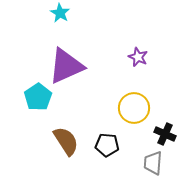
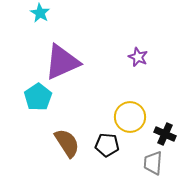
cyan star: moved 20 px left
purple triangle: moved 4 px left, 4 px up
yellow circle: moved 4 px left, 9 px down
brown semicircle: moved 1 px right, 2 px down
